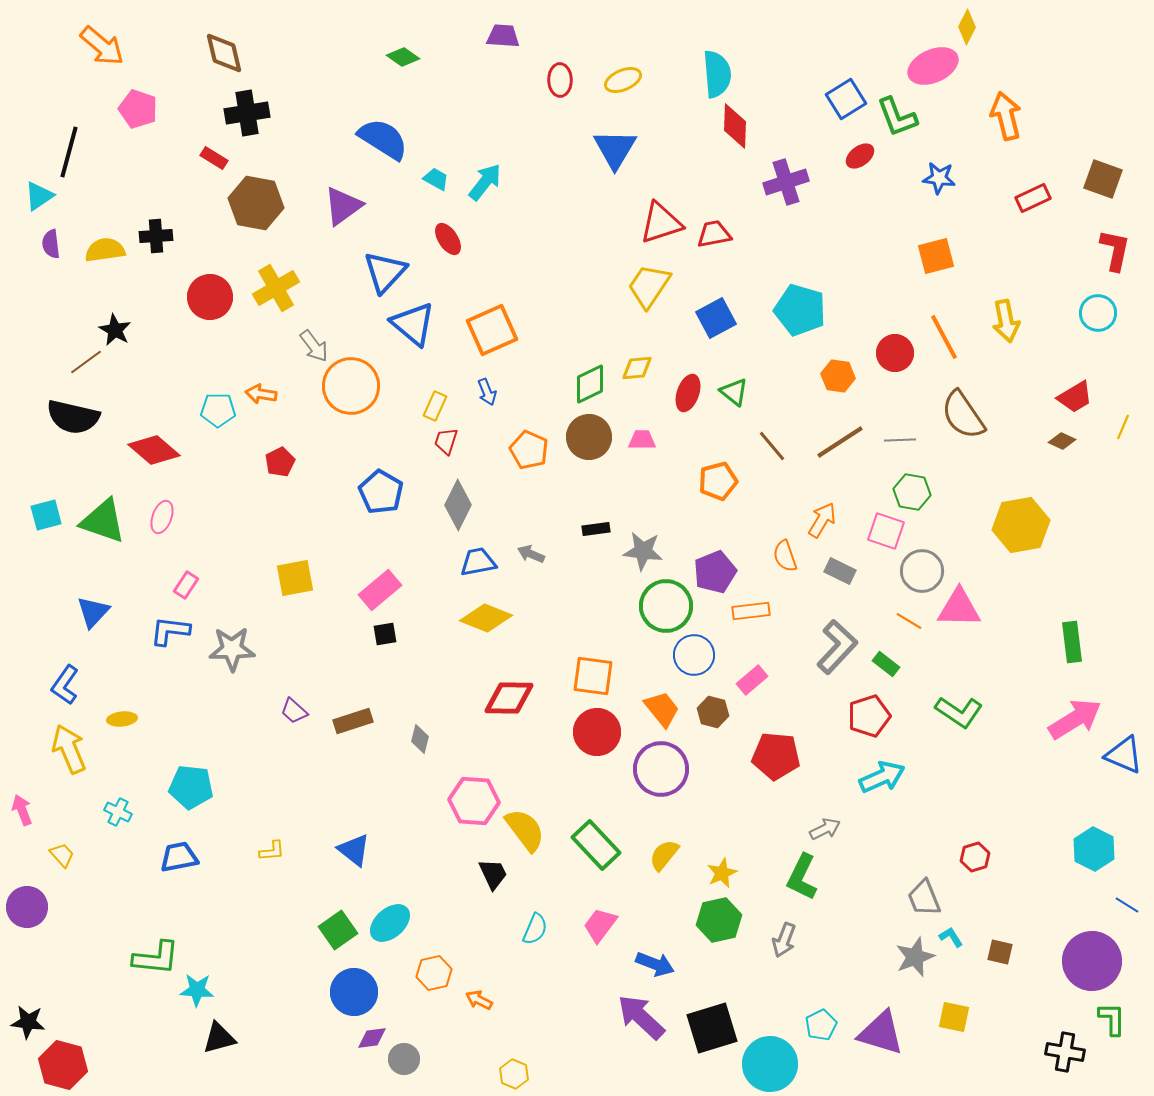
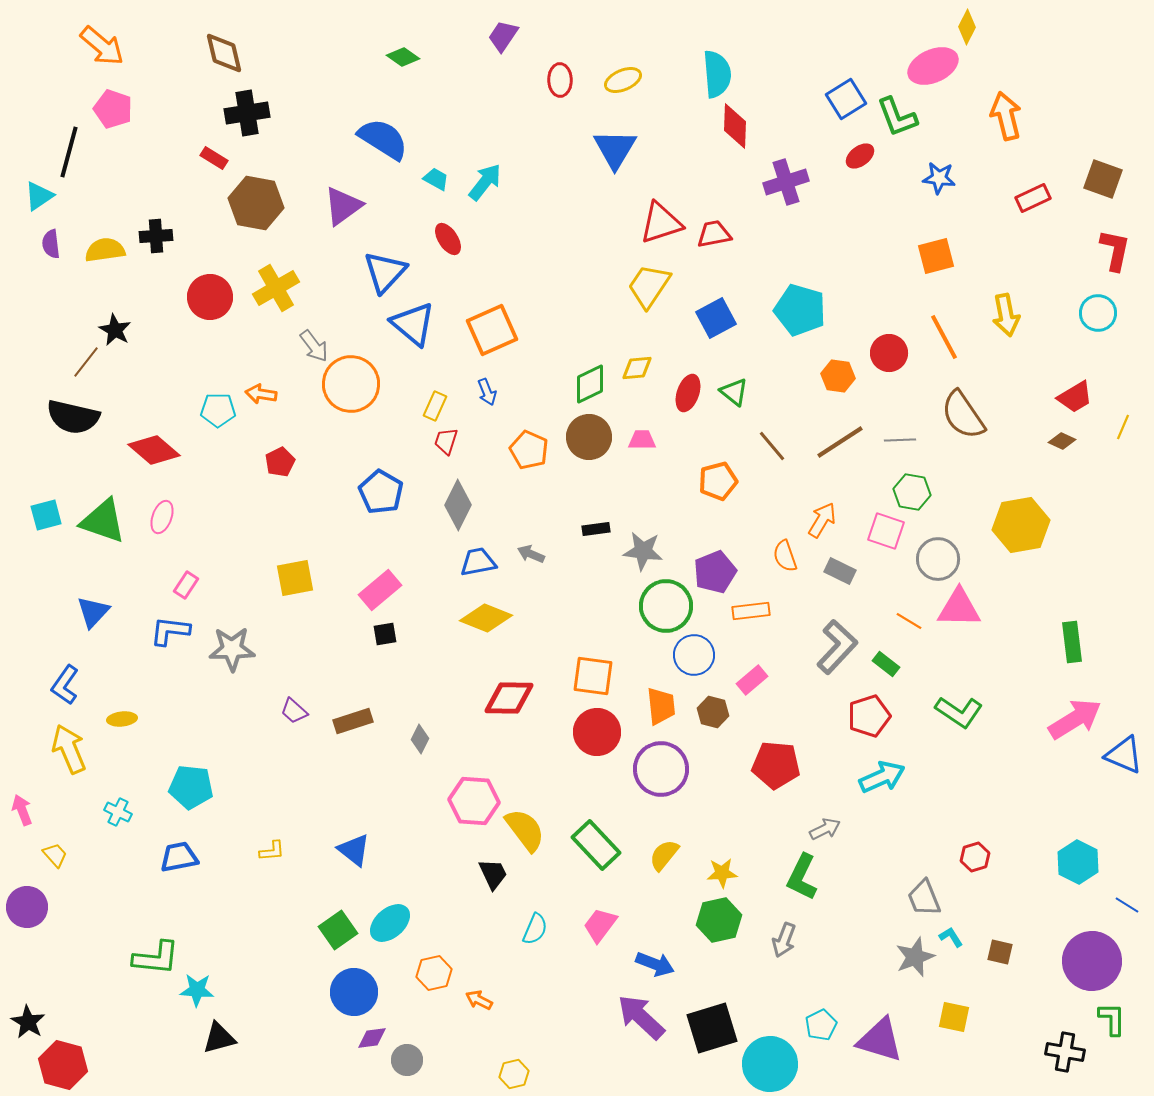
purple trapezoid at (503, 36): rotated 60 degrees counterclockwise
pink pentagon at (138, 109): moved 25 px left
yellow arrow at (1006, 321): moved 6 px up
red circle at (895, 353): moved 6 px left
brown line at (86, 362): rotated 16 degrees counterclockwise
orange circle at (351, 386): moved 2 px up
gray circle at (922, 571): moved 16 px right, 12 px up
orange trapezoid at (662, 709): moved 1 px left, 3 px up; rotated 33 degrees clockwise
gray diamond at (420, 739): rotated 12 degrees clockwise
red pentagon at (776, 756): moved 9 px down
cyan hexagon at (1094, 849): moved 16 px left, 13 px down
yellow trapezoid at (62, 855): moved 7 px left
yellow star at (722, 873): rotated 20 degrees clockwise
black star at (28, 1022): rotated 24 degrees clockwise
purple triangle at (881, 1033): moved 1 px left, 7 px down
gray circle at (404, 1059): moved 3 px right, 1 px down
yellow hexagon at (514, 1074): rotated 24 degrees clockwise
